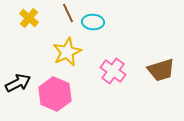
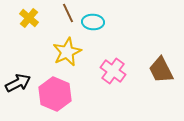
brown trapezoid: rotated 80 degrees clockwise
